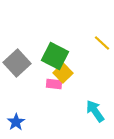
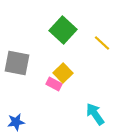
green square: moved 8 px right, 26 px up; rotated 16 degrees clockwise
gray square: rotated 36 degrees counterclockwise
pink rectangle: rotated 21 degrees clockwise
cyan arrow: moved 3 px down
blue star: rotated 24 degrees clockwise
